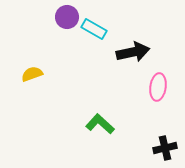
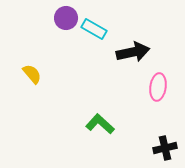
purple circle: moved 1 px left, 1 px down
yellow semicircle: rotated 70 degrees clockwise
